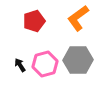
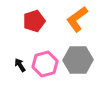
orange L-shape: moved 1 px left, 1 px down
